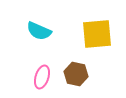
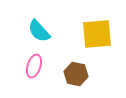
cyan semicircle: rotated 25 degrees clockwise
pink ellipse: moved 8 px left, 11 px up
